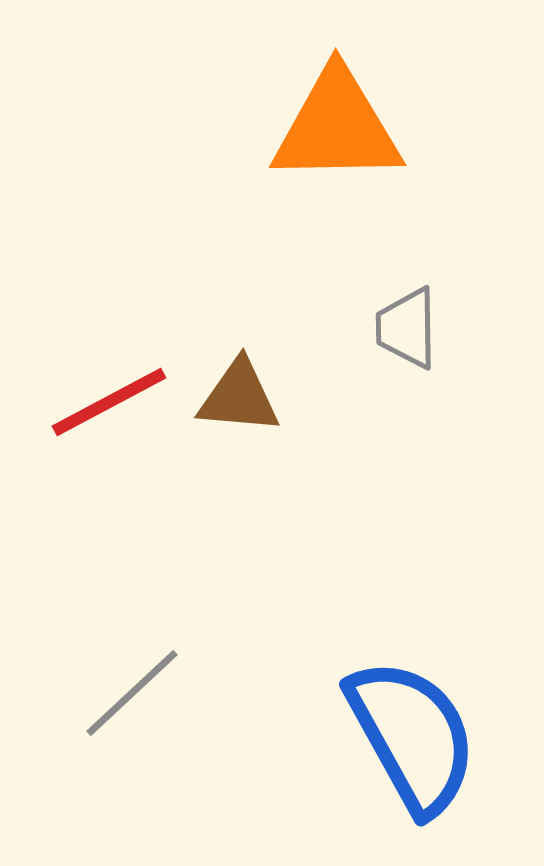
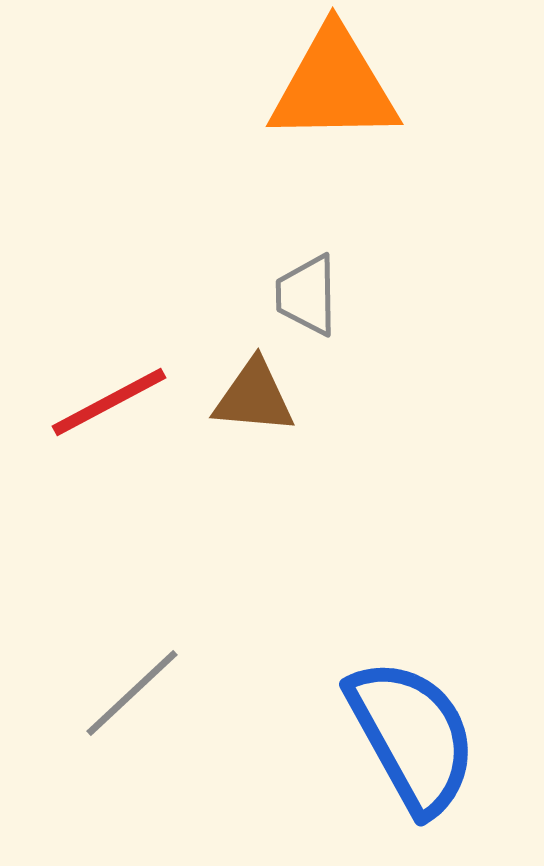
orange triangle: moved 3 px left, 41 px up
gray trapezoid: moved 100 px left, 33 px up
brown triangle: moved 15 px right
